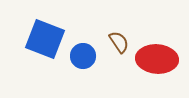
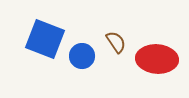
brown semicircle: moved 3 px left
blue circle: moved 1 px left
